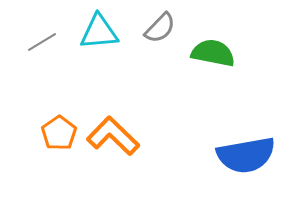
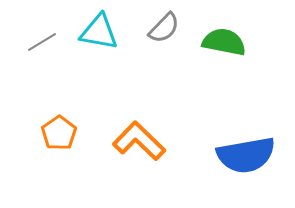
gray semicircle: moved 4 px right
cyan triangle: rotated 15 degrees clockwise
green semicircle: moved 11 px right, 11 px up
orange L-shape: moved 26 px right, 5 px down
